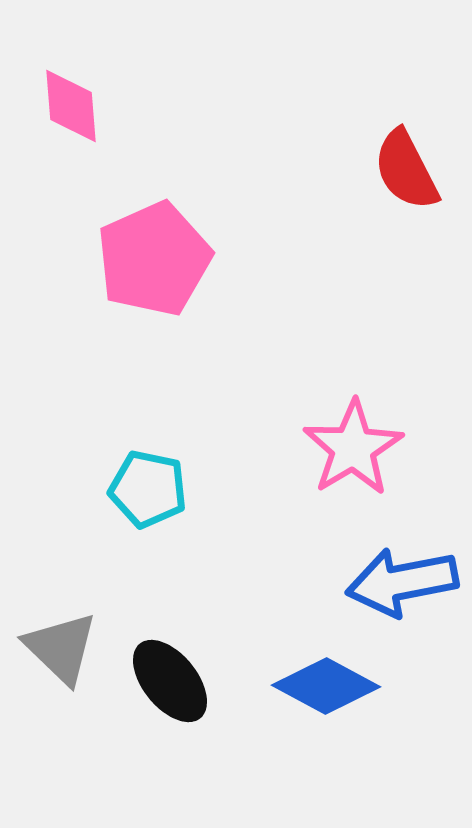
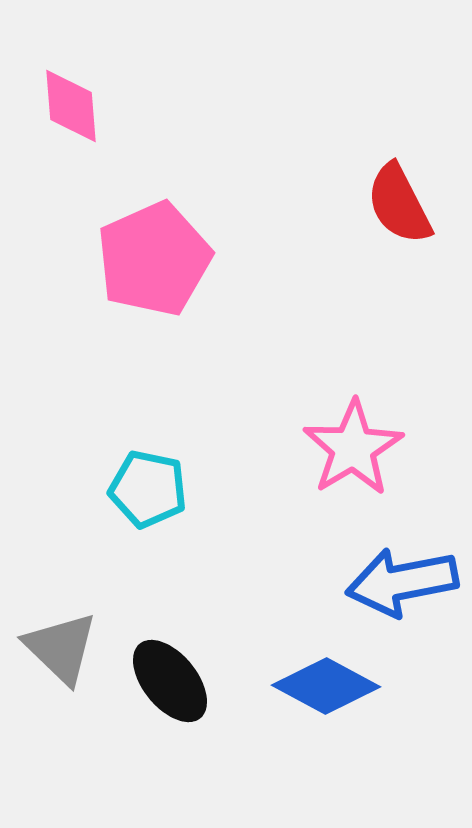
red semicircle: moved 7 px left, 34 px down
